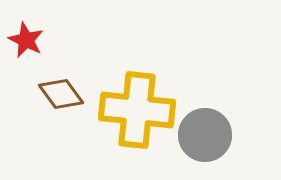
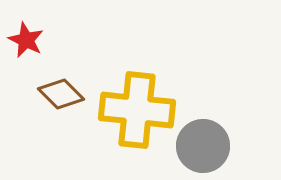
brown diamond: rotated 9 degrees counterclockwise
gray circle: moved 2 px left, 11 px down
